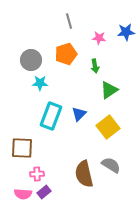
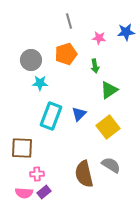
pink semicircle: moved 1 px right, 1 px up
